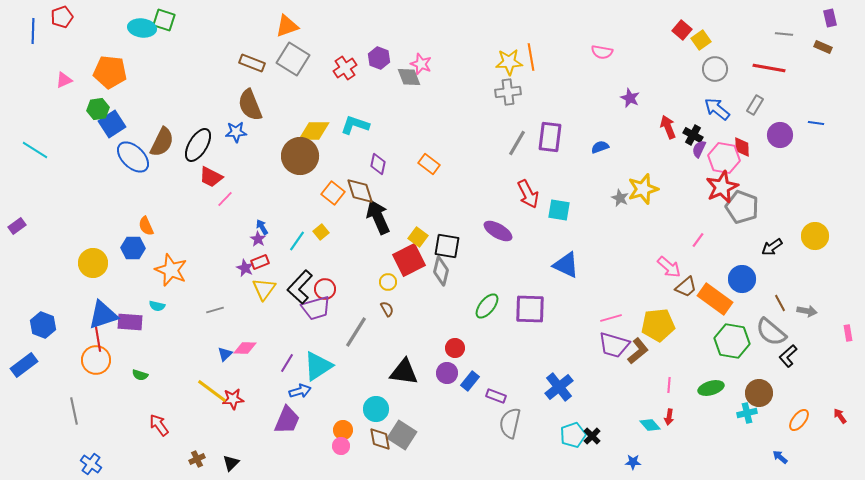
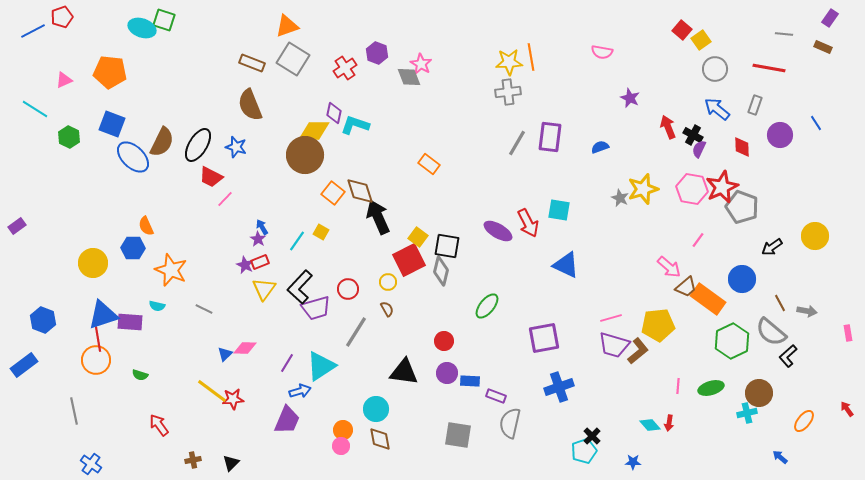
purple rectangle at (830, 18): rotated 48 degrees clockwise
cyan ellipse at (142, 28): rotated 12 degrees clockwise
blue line at (33, 31): rotated 60 degrees clockwise
purple hexagon at (379, 58): moved 2 px left, 5 px up
pink star at (421, 64): rotated 10 degrees clockwise
gray rectangle at (755, 105): rotated 12 degrees counterclockwise
green hexagon at (98, 109): moved 29 px left, 28 px down; rotated 25 degrees counterclockwise
blue line at (816, 123): rotated 49 degrees clockwise
blue square at (112, 124): rotated 36 degrees counterclockwise
blue star at (236, 132): moved 15 px down; rotated 20 degrees clockwise
cyan line at (35, 150): moved 41 px up
brown circle at (300, 156): moved 5 px right, 1 px up
pink hexagon at (724, 158): moved 32 px left, 31 px down
purple diamond at (378, 164): moved 44 px left, 51 px up
red arrow at (528, 194): moved 29 px down
yellow square at (321, 232): rotated 21 degrees counterclockwise
purple star at (245, 268): moved 3 px up
red circle at (325, 289): moved 23 px right
orange rectangle at (715, 299): moved 7 px left
purple square at (530, 309): moved 14 px right, 29 px down; rotated 12 degrees counterclockwise
gray line at (215, 310): moved 11 px left, 1 px up; rotated 42 degrees clockwise
blue hexagon at (43, 325): moved 5 px up
green hexagon at (732, 341): rotated 24 degrees clockwise
red circle at (455, 348): moved 11 px left, 7 px up
cyan triangle at (318, 366): moved 3 px right
blue rectangle at (470, 381): rotated 54 degrees clockwise
pink line at (669, 385): moved 9 px right, 1 px down
blue cross at (559, 387): rotated 20 degrees clockwise
red arrow at (840, 416): moved 7 px right, 7 px up
red arrow at (669, 417): moved 6 px down
orange ellipse at (799, 420): moved 5 px right, 1 px down
gray square at (402, 435): moved 56 px right; rotated 24 degrees counterclockwise
cyan pentagon at (573, 435): moved 11 px right, 16 px down
brown cross at (197, 459): moved 4 px left, 1 px down; rotated 14 degrees clockwise
